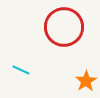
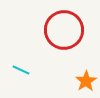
red circle: moved 3 px down
